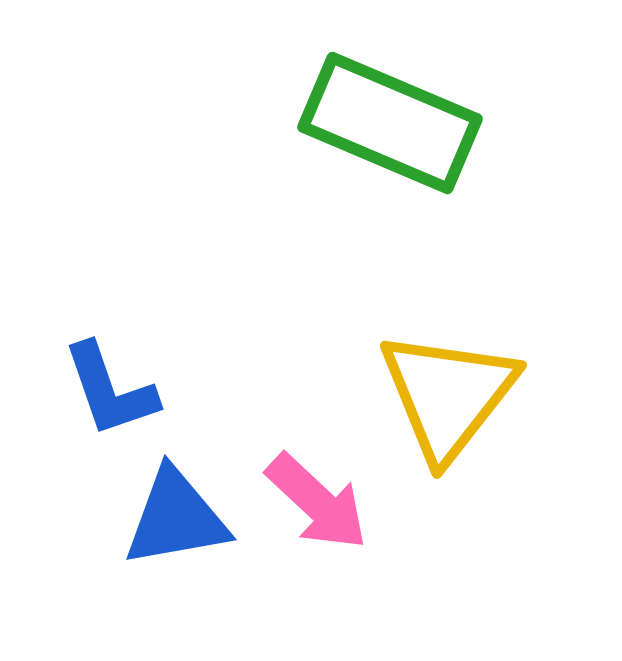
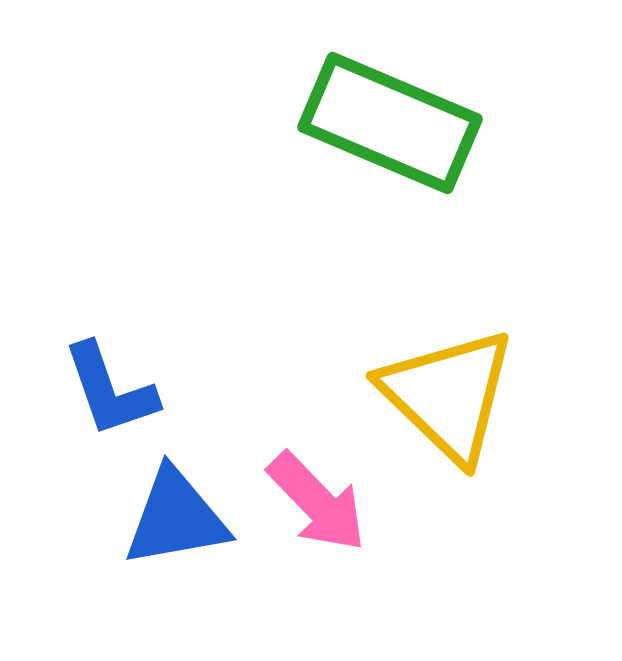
yellow triangle: rotated 24 degrees counterclockwise
pink arrow: rotated 3 degrees clockwise
